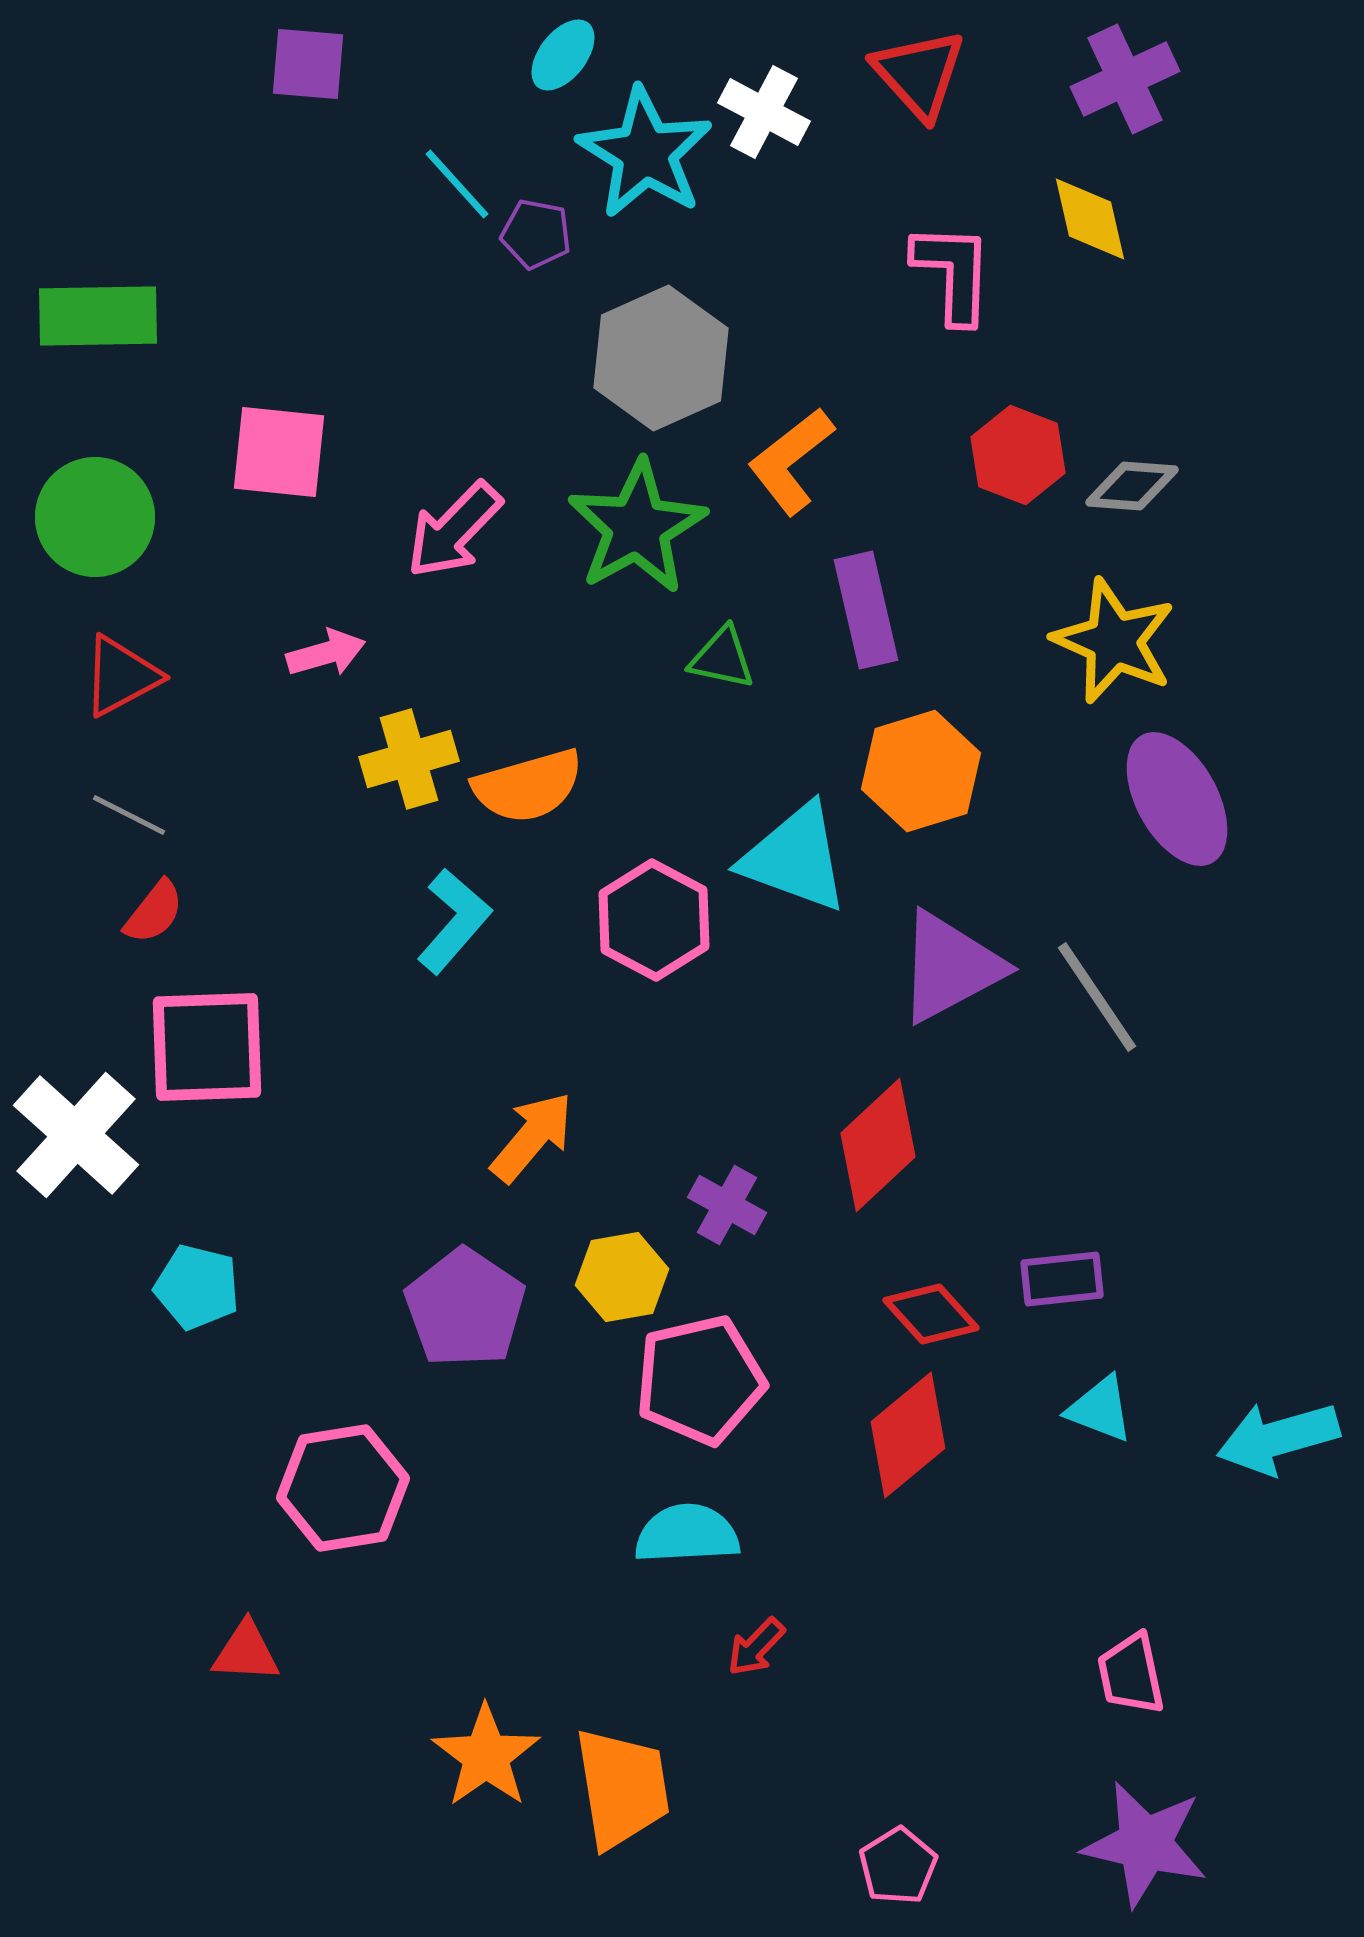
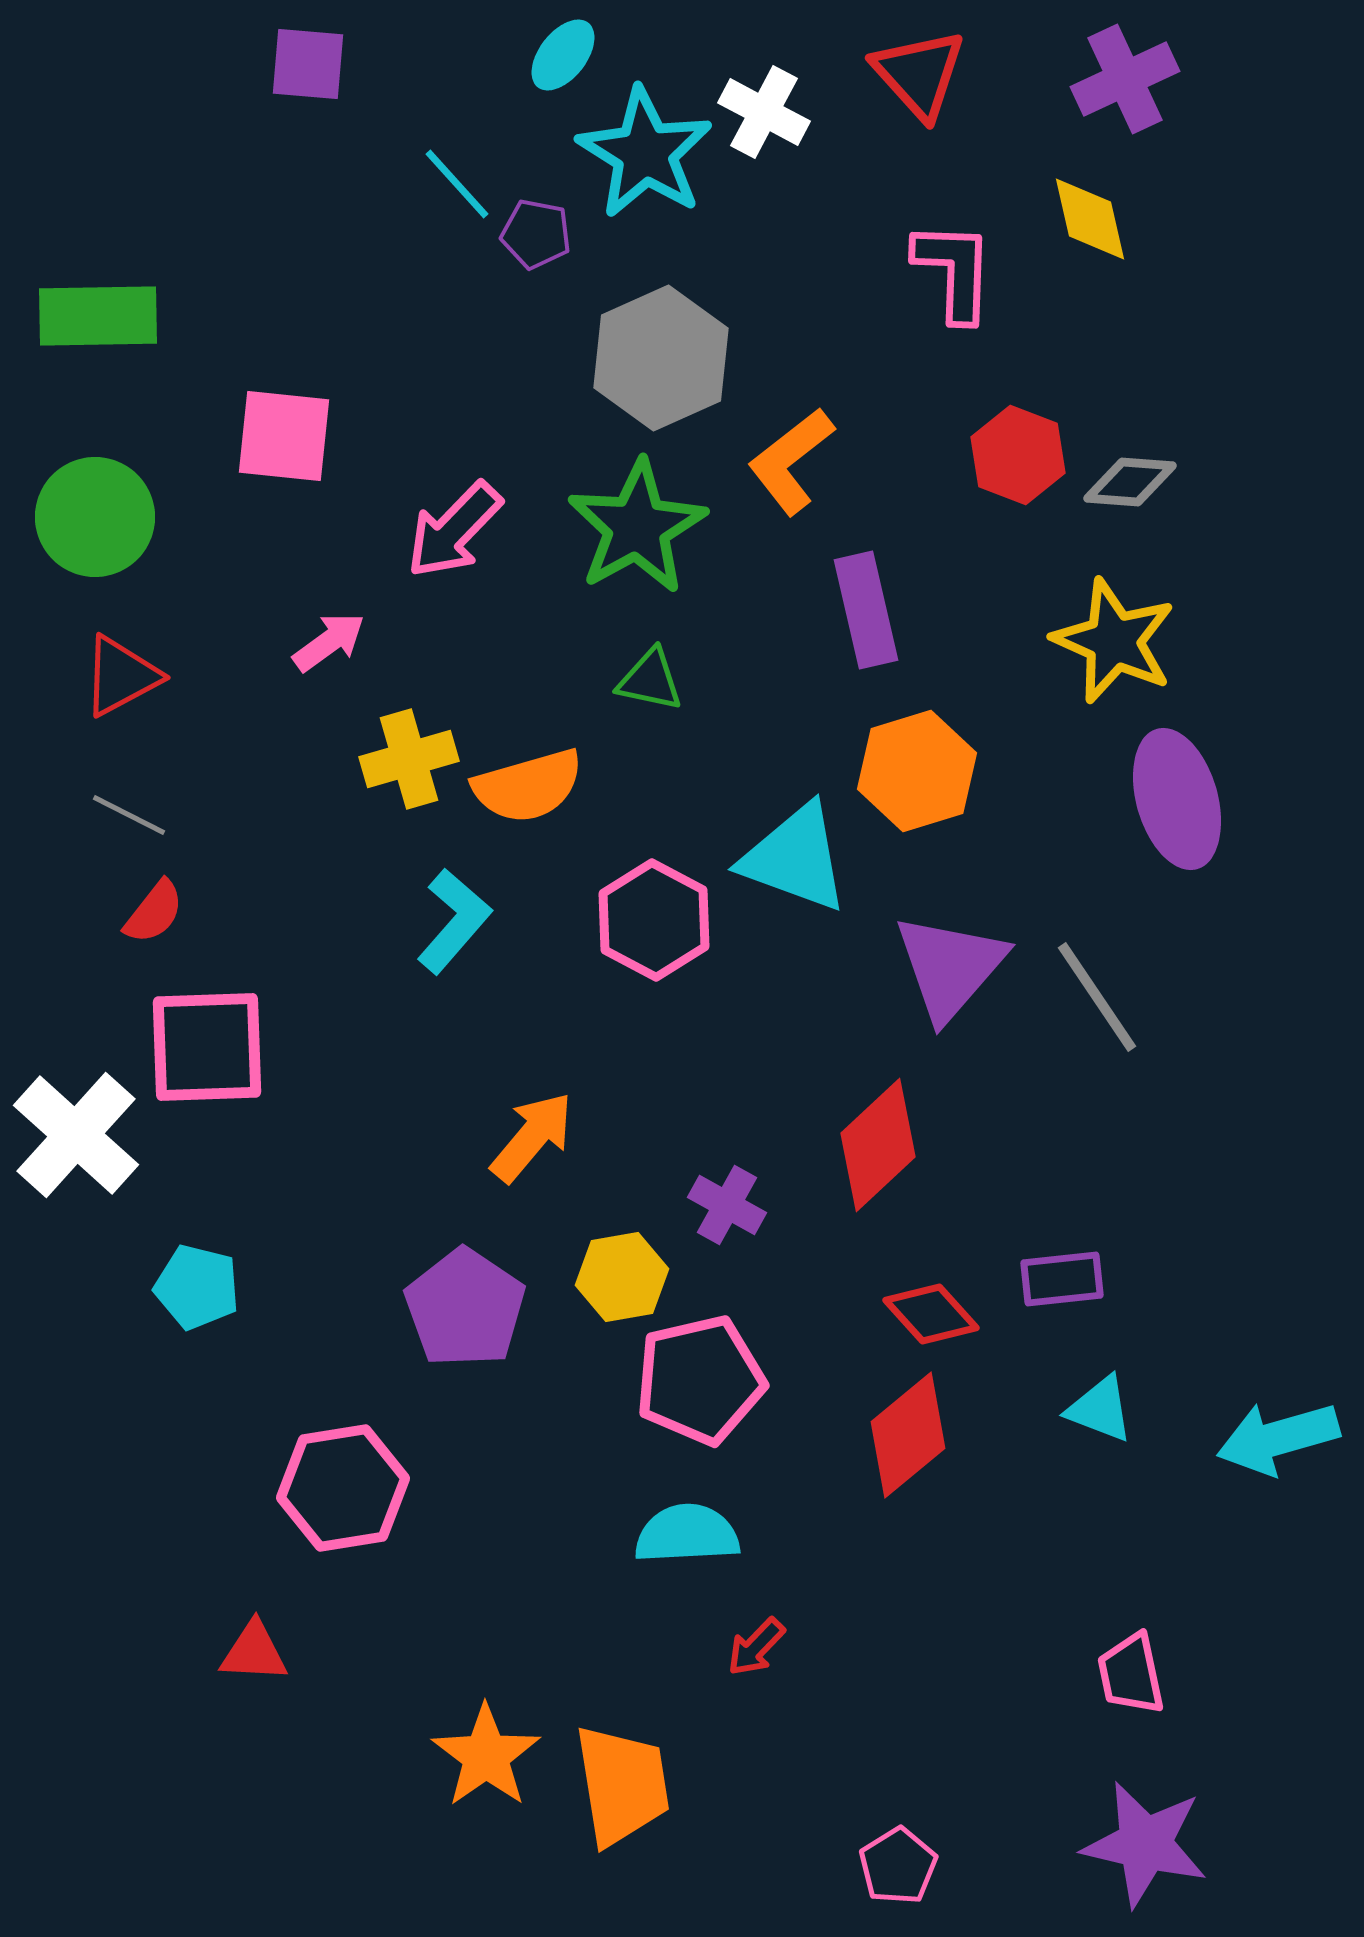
pink L-shape at (953, 273): moved 1 px right, 2 px up
pink square at (279, 452): moved 5 px right, 16 px up
gray diamond at (1132, 486): moved 2 px left, 4 px up
pink arrow at (326, 653): moved 3 px right, 11 px up; rotated 20 degrees counterclockwise
green triangle at (722, 658): moved 72 px left, 22 px down
orange hexagon at (921, 771): moved 4 px left
purple ellipse at (1177, 799): rotated 13 degrees clockwise
purple triangle at (950, 967): rotated 21 degrees counterclockwise
red triangle at (246, 1652): moved 8 px right
orange trapezoid at (622, 1788): moved 3 px up
